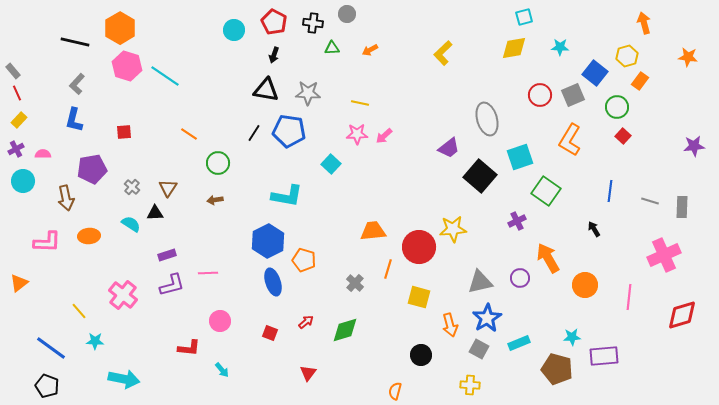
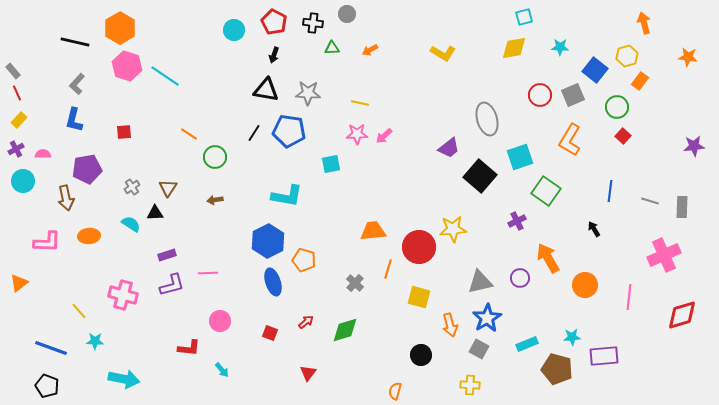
yellow L-shape at (443, 53): rotated 105 degrees counterclockwise
blue square at (595, 73): moved 3 px up
green circle at (218, 163): moved 3 px left, 6 px up
cyan square at (331, 164): rotated 36 degrees clockwise
purple pentagon at (92, 169): moved 5 px left
gray cross at (132, 187): rotated 14 degrees clockwise
pink cross at (123, 295): rotated 24 degrees counterclockwise
cyan rectangle at (519, 343): moved 8 px right, 1 px down
blue line at (51, 348): rotated 16 degrees counterclockwise
